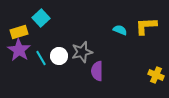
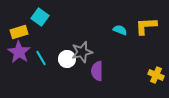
cyan square: moved 1 px left, 1 px up; rotated 12 degrees counterclockwise
purple star: moved 2 px down
white circle: moved 8 px right, 3 px down
